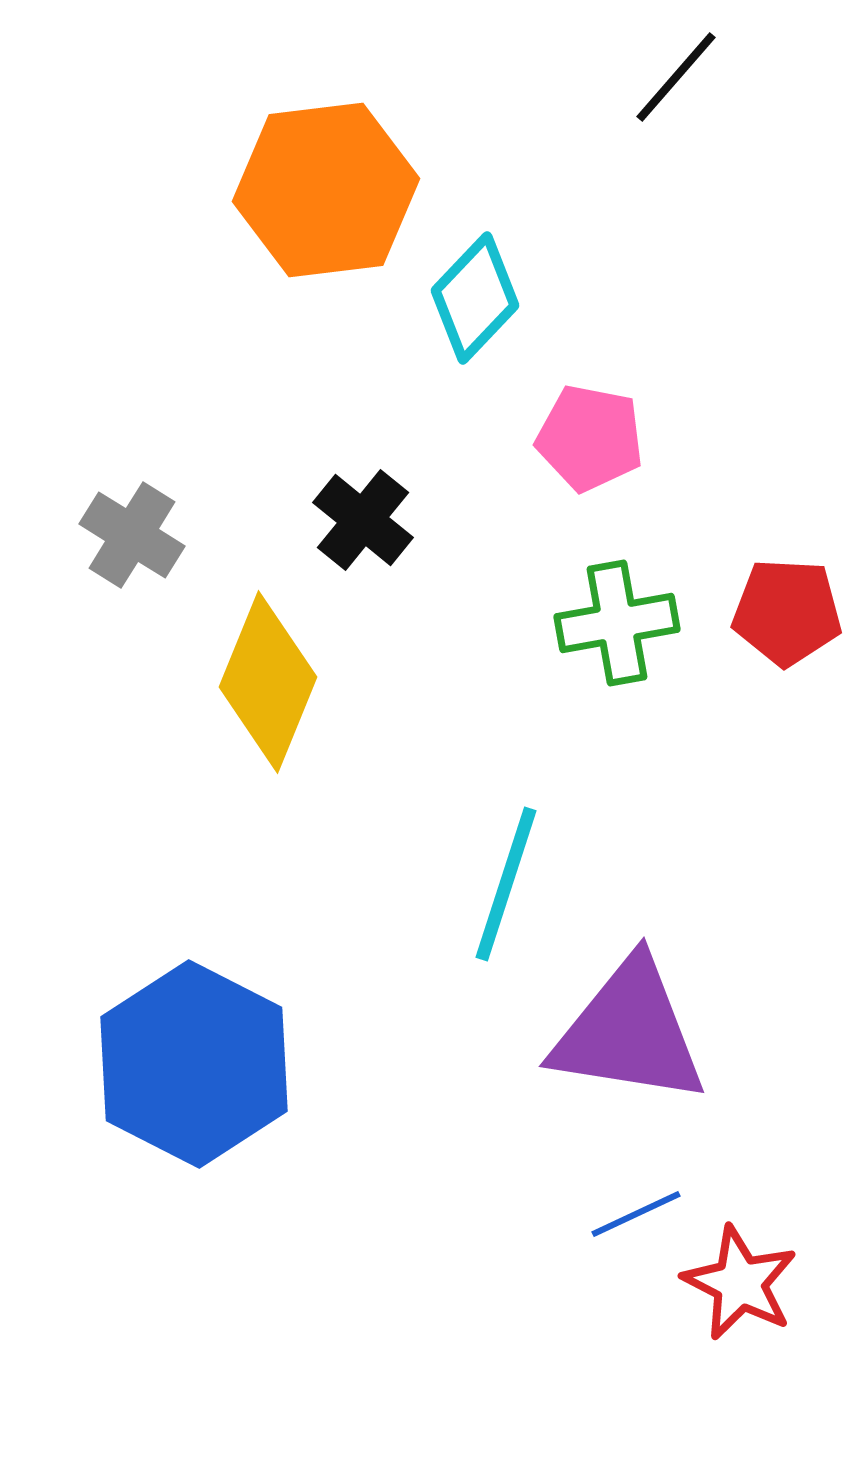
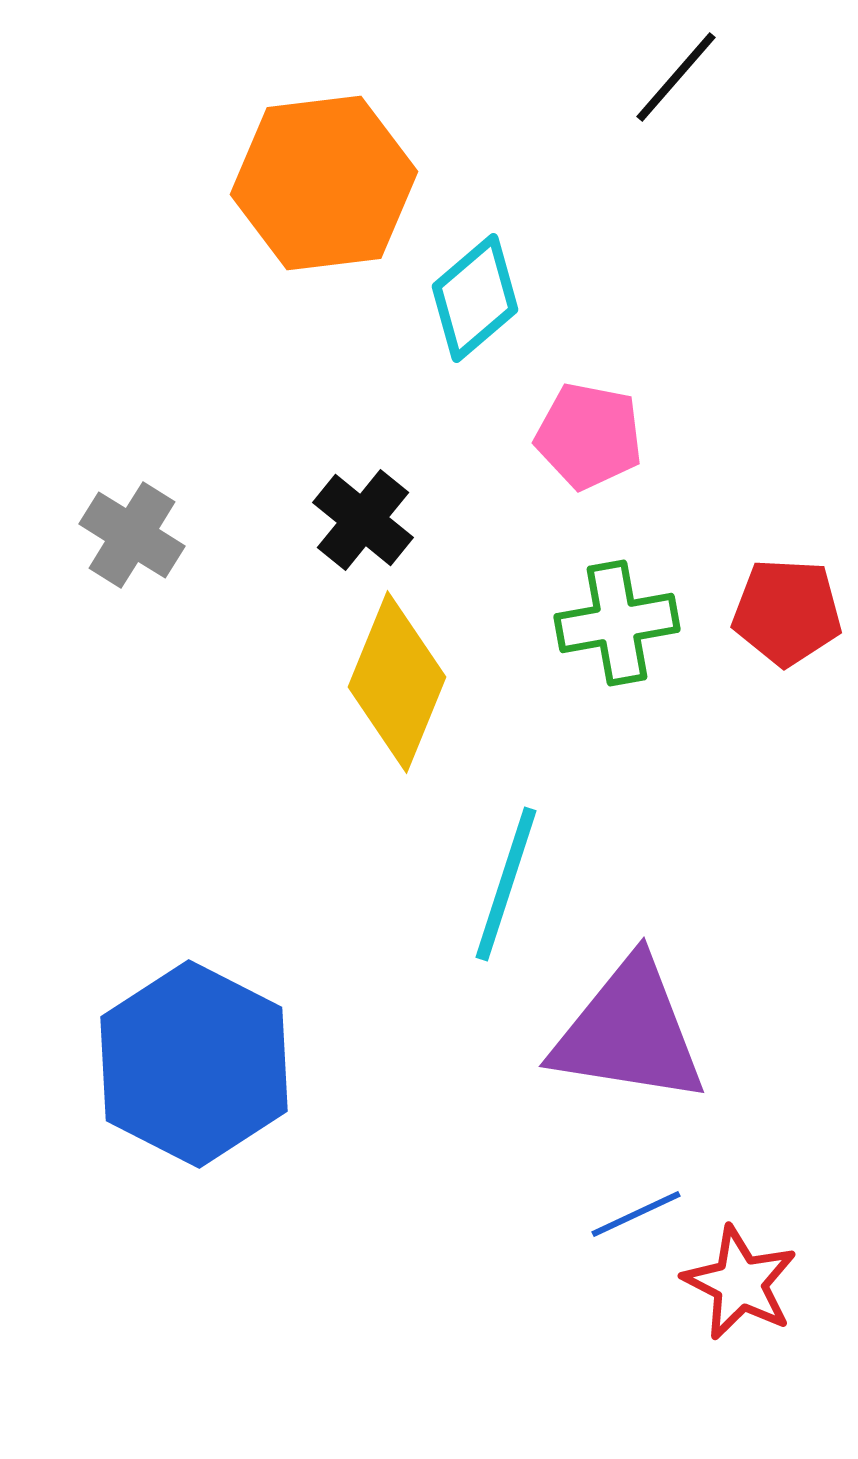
orange hexagon: moved 2 px left, 7 px up
cyan diamond: rotated 6 degrees clockwise
pink pentagon: moved 1 px left, 2 px up
yellow diamond: moved 129 px right
